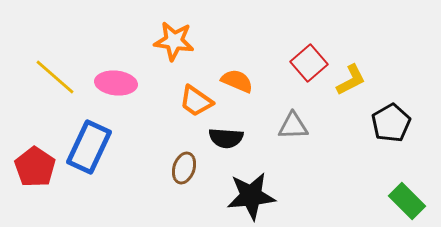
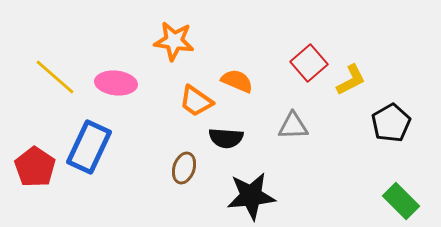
green rectangle: moved 6 px left
